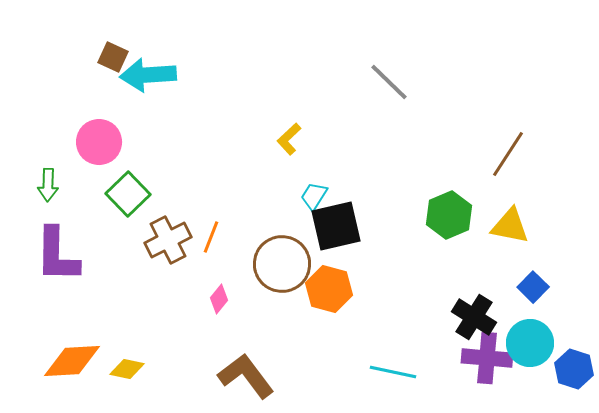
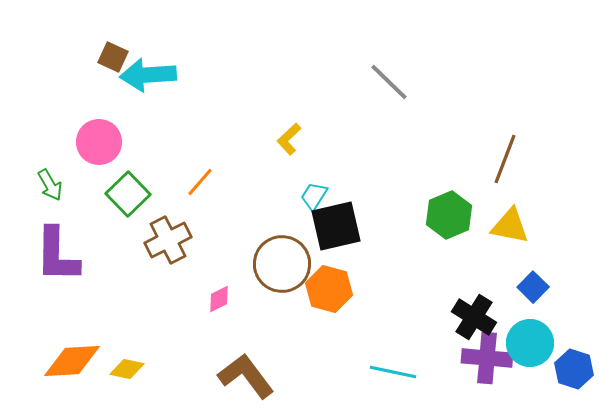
brown line: moved 3 px left, 5 px down; rotated 12 degrees counterclockwise
green arrow: moved 2 px right; rotated 32 degrees counterclockwise
orange line: moved 11 px left, 55 px up; rotated 20 degrees clockwise
pink diamond: rotated 24 degrees clockwise
